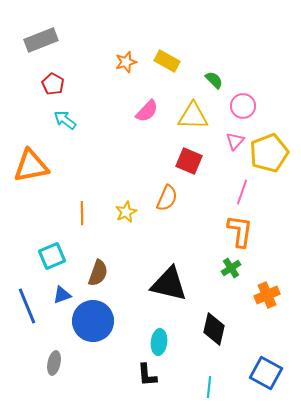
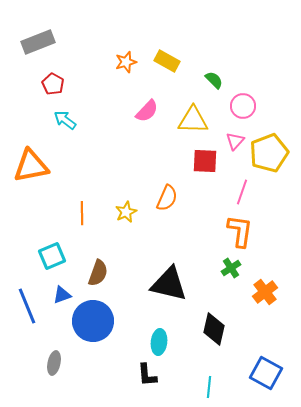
gray rectangle: moved 3 px left, 2 px down
yellow triangle: moved 4 px down
red square: moved 16 px right; rotated 20 degrees counterclockwise
orange cross: moved 2 px left, 3 px up; rotated 15 degrees counterclockwise
